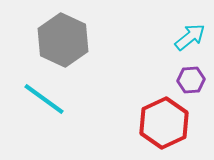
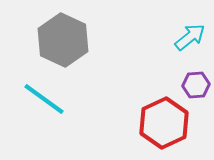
purple hexagon: moved 5 px right, 5 px down
